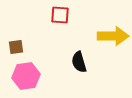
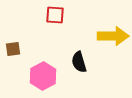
red square: moved 5 px left
brown square: moved 3 px left, 2 px down
pink hexagon: moved 17 px right; rotated 20 degrees counterclockwise
